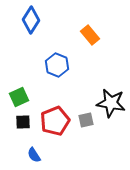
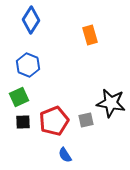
orange rectangle: rotated 24 degrees clockwise
blue hexagon: moved 29 px left
red pentagon: moved 1 px left
blue semicircle: moved 31 px right
